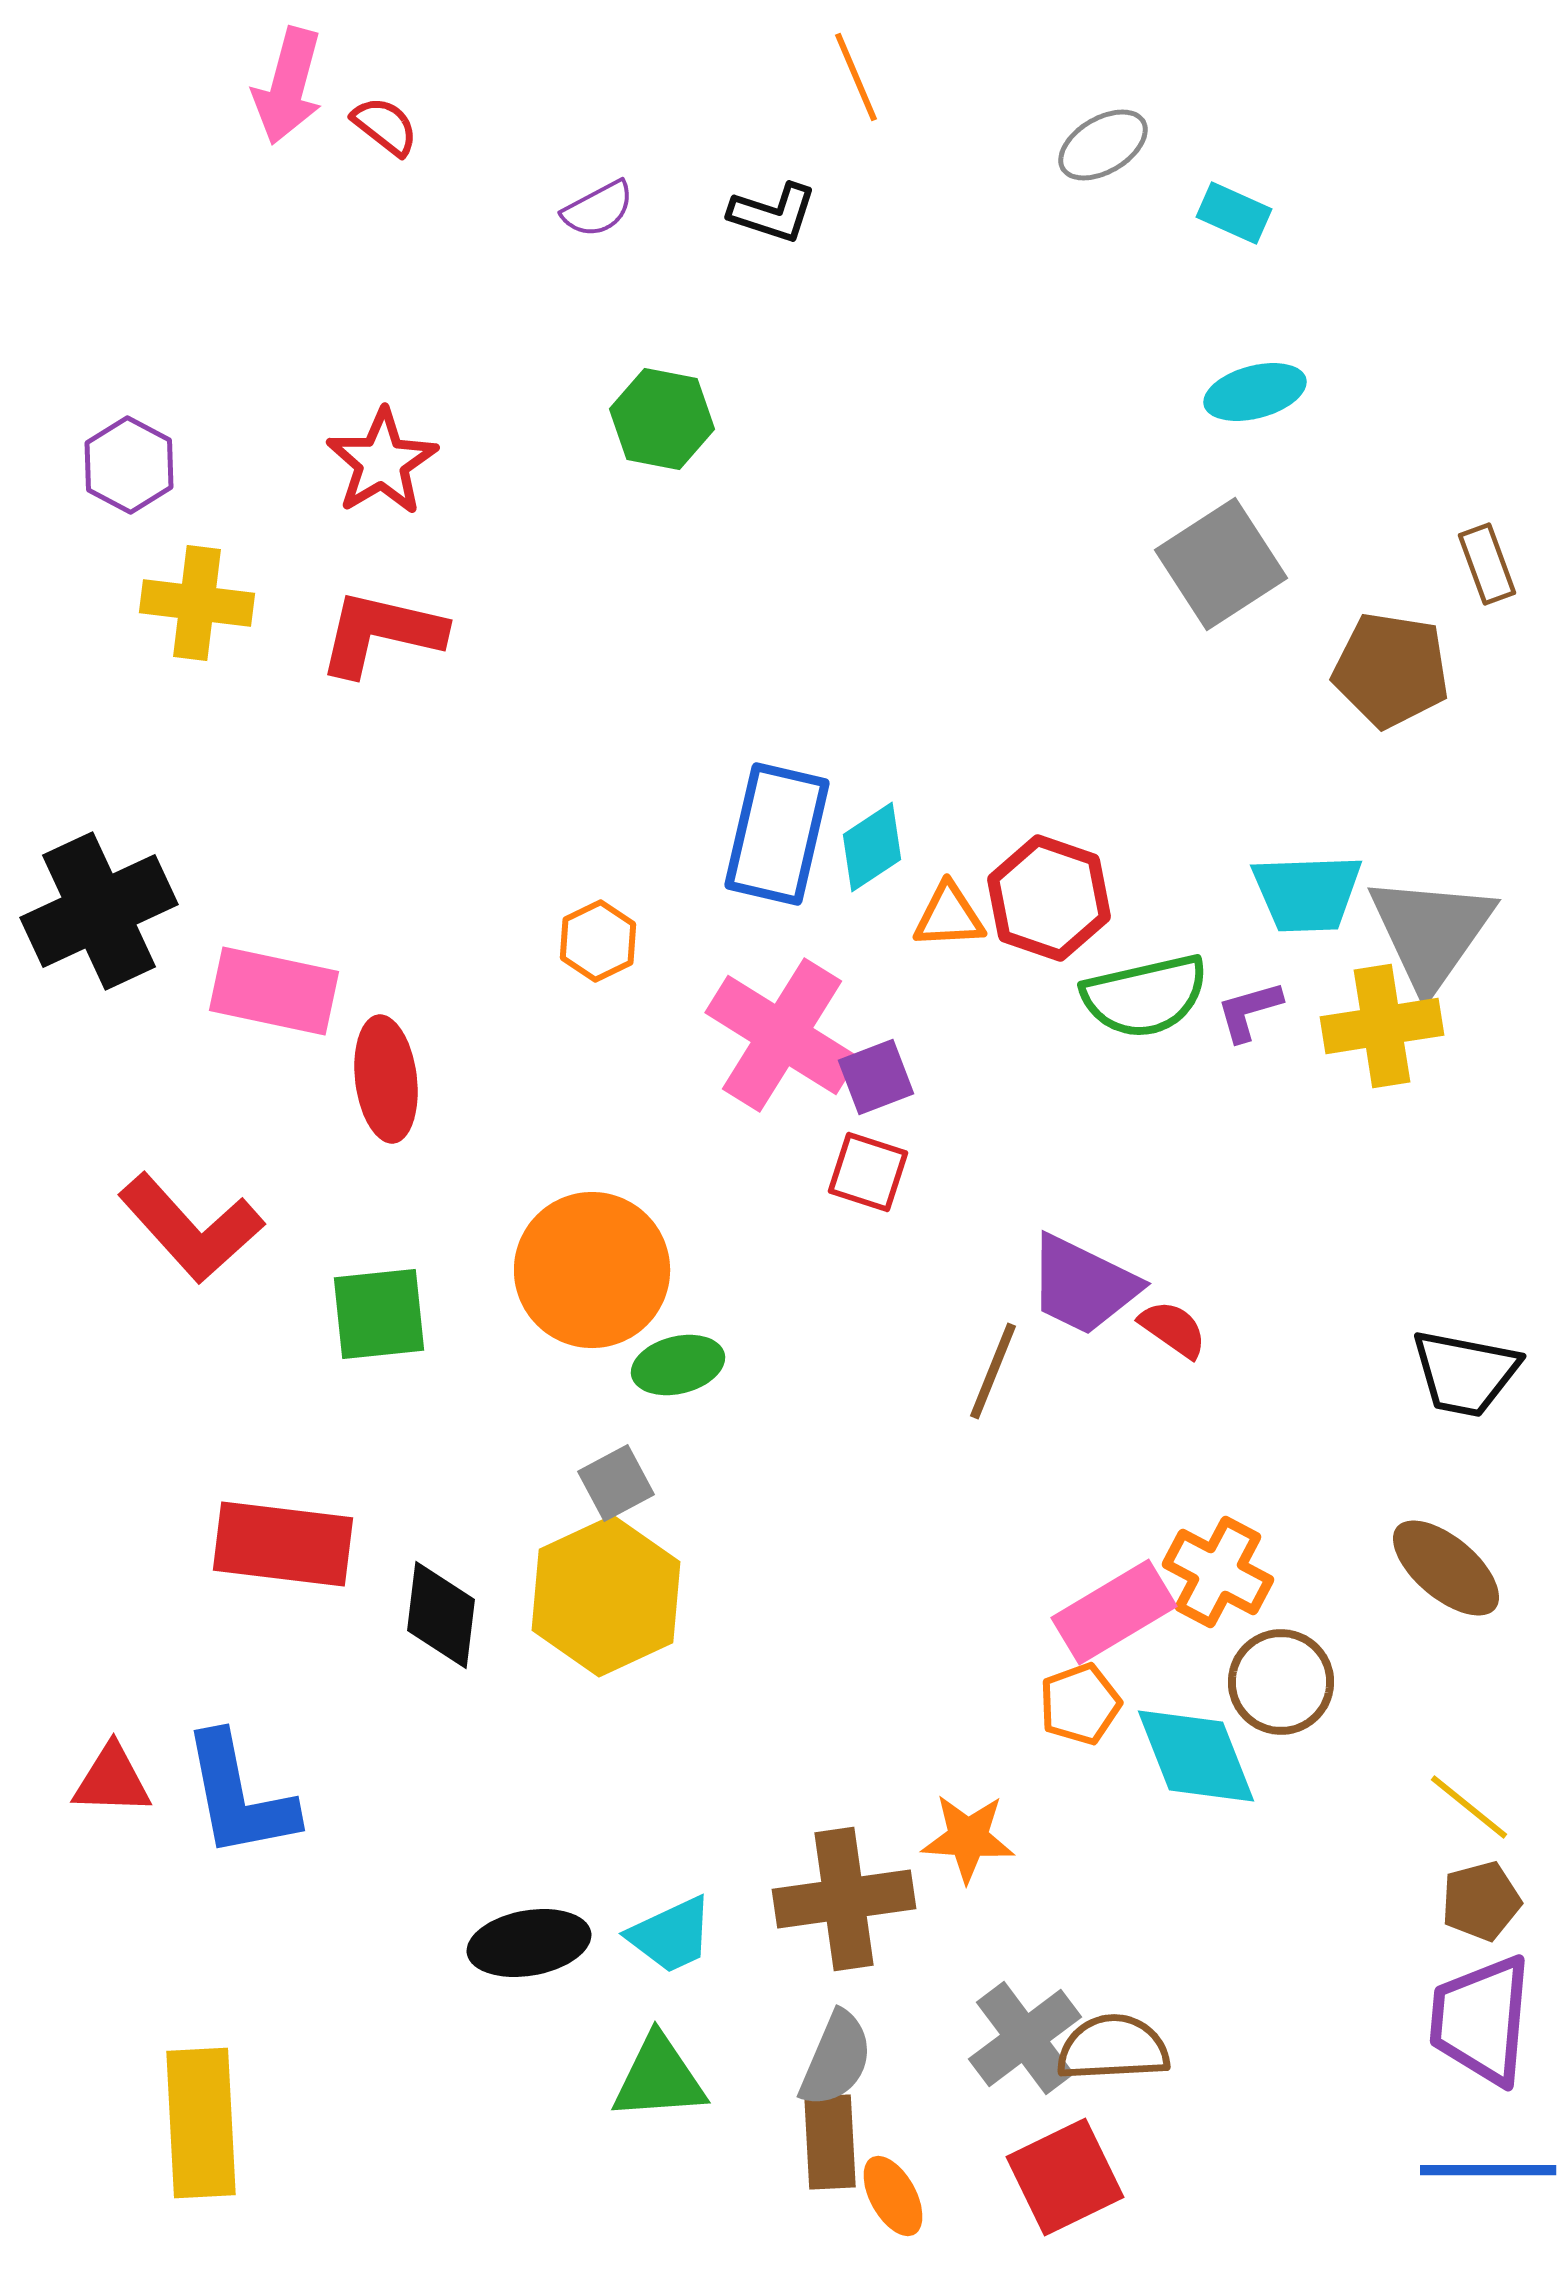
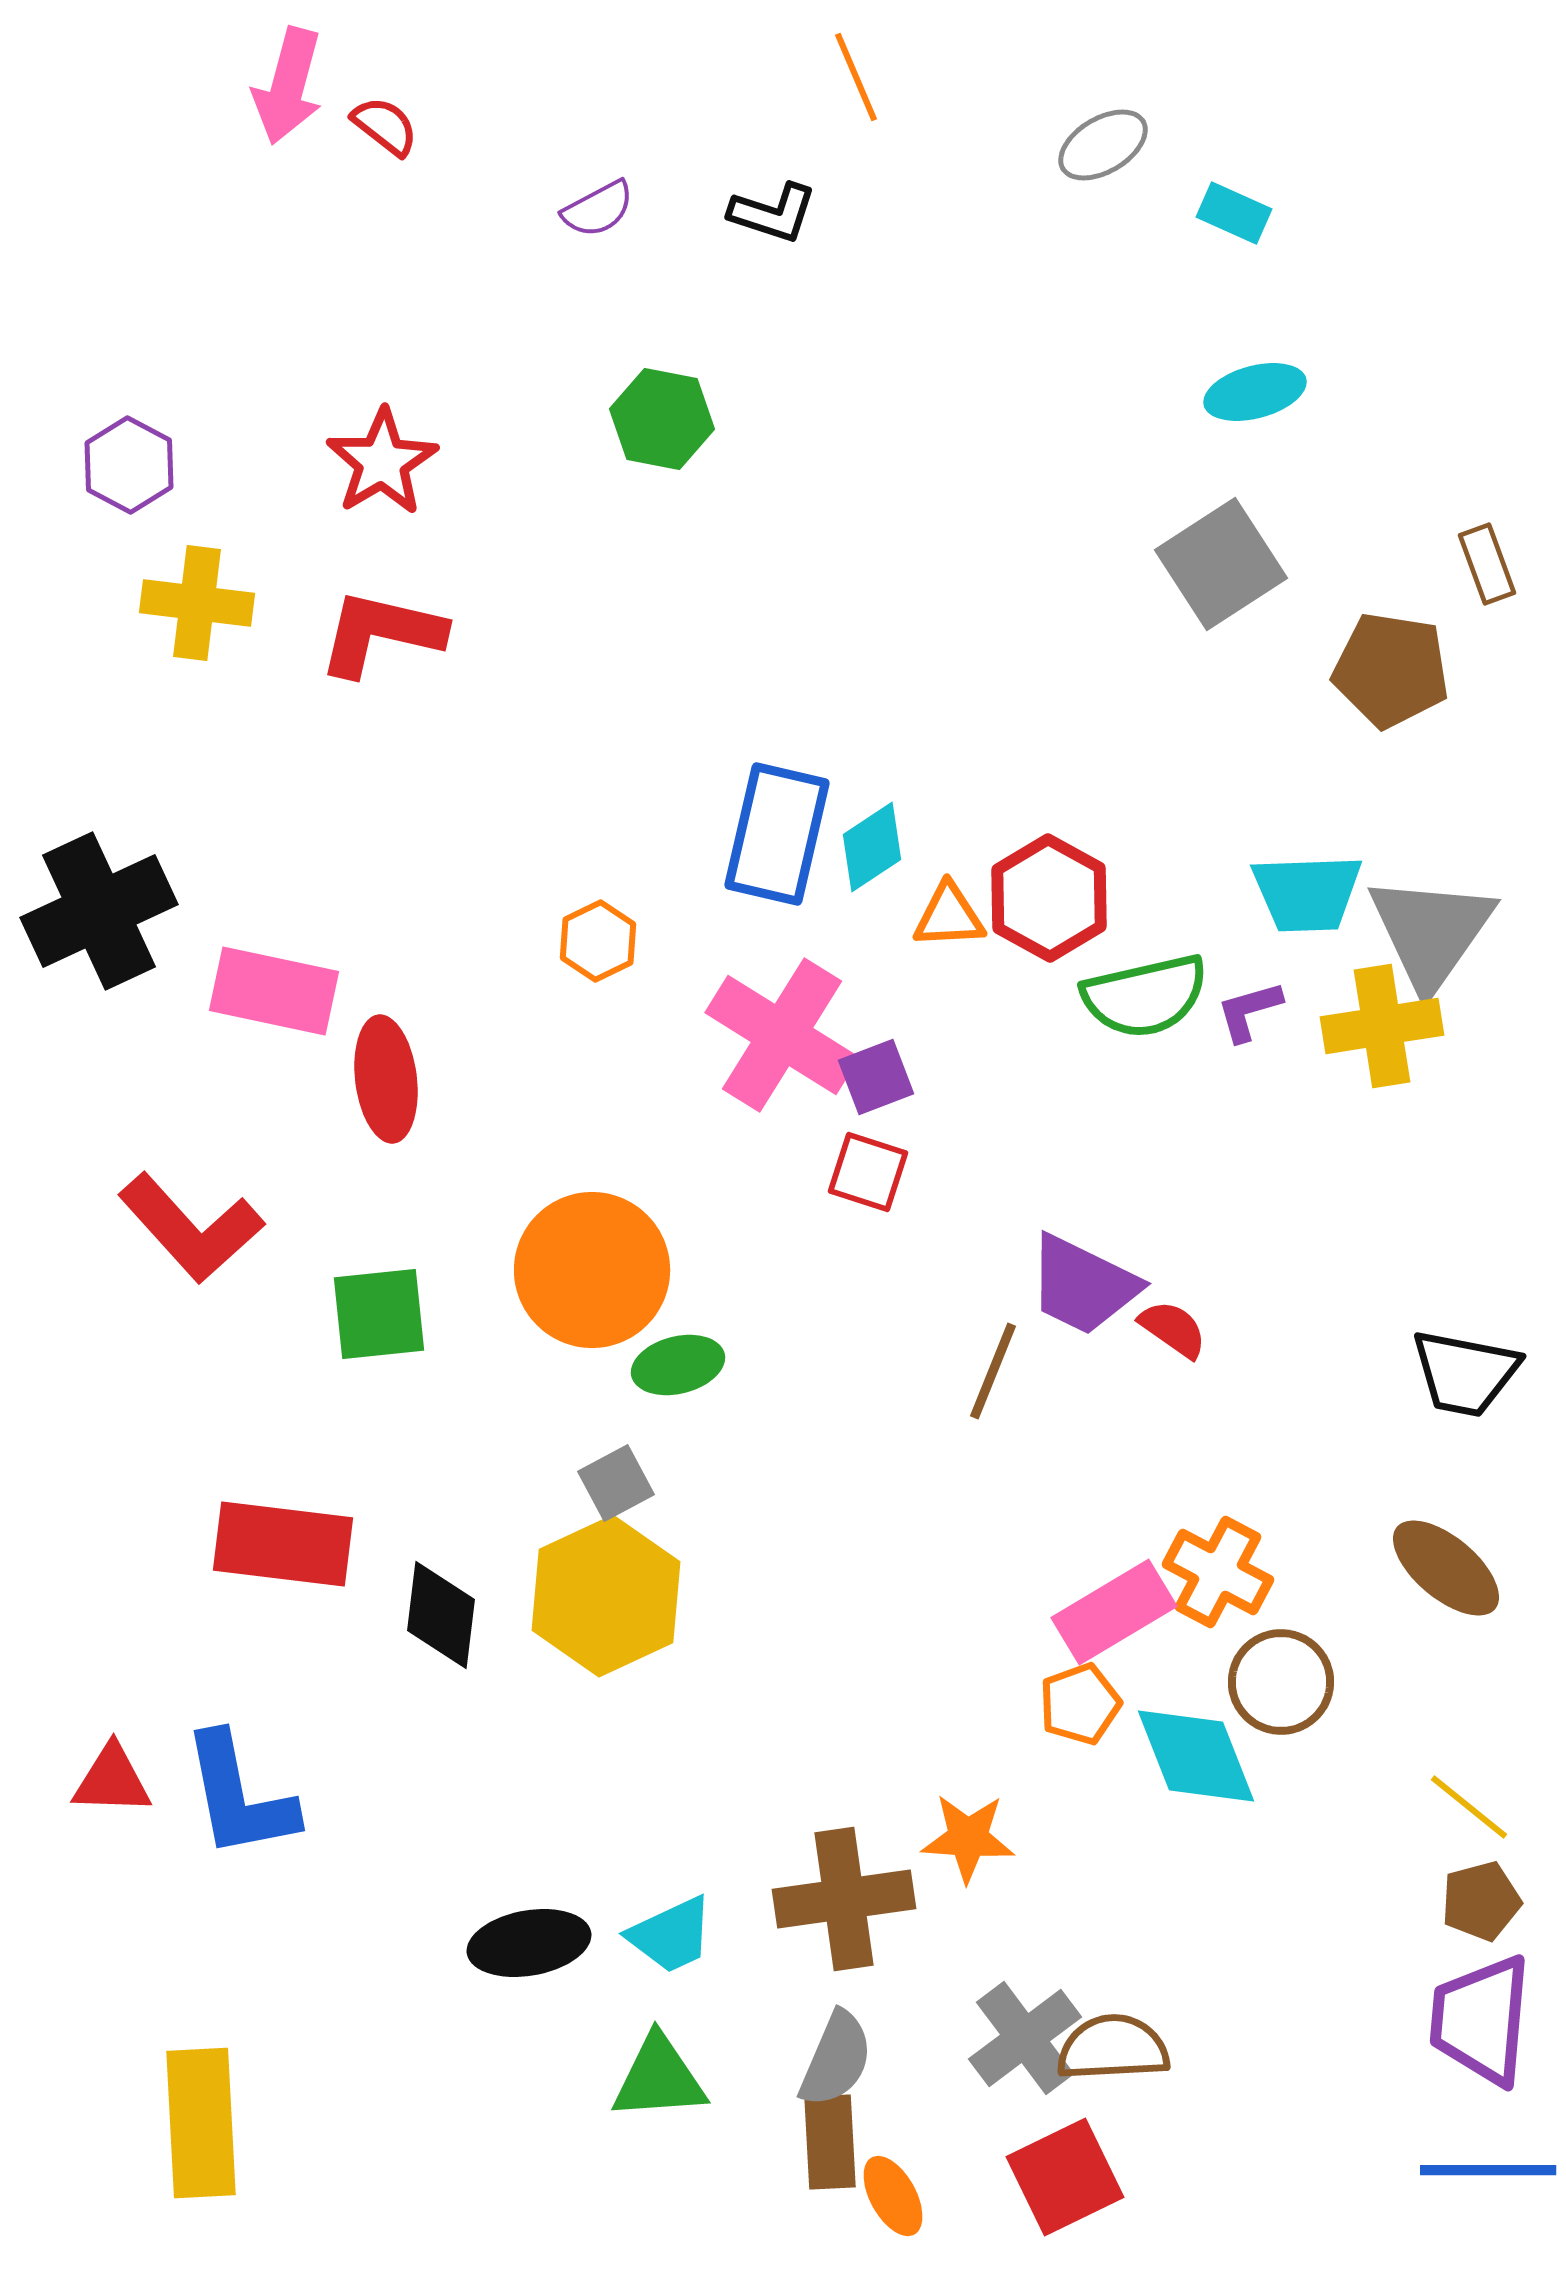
red hexagon at (1049, 898): rotated 10 degrees clockwise
